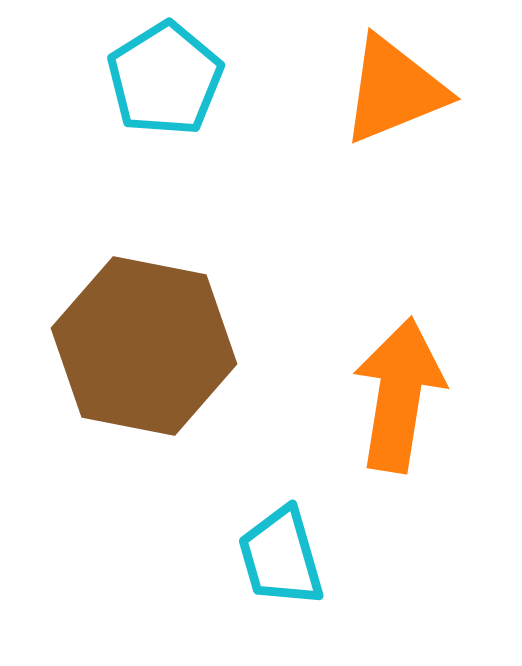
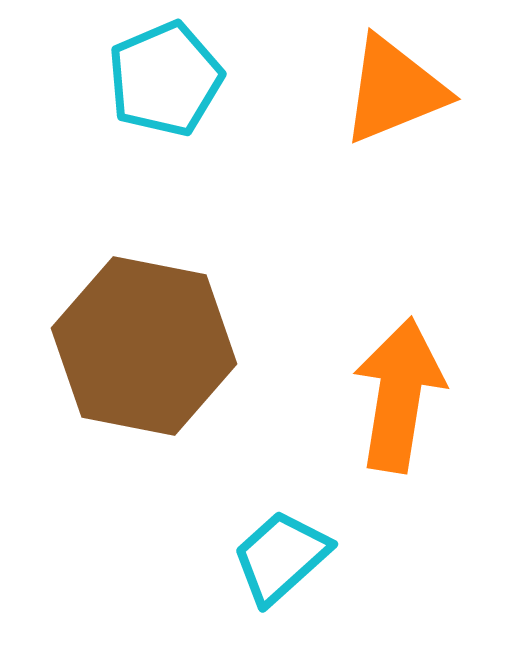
cyan pentagon: rotated 9 degrees clockwise
cyan trapezoid: rotated 64 degrees clockwise
